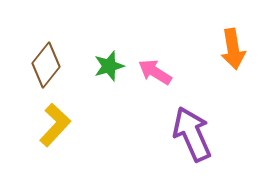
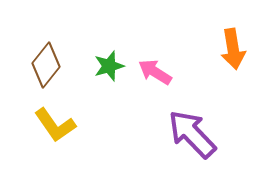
yellow L-shape: rotated 102 degrees clockwise
purple arrow: rotated 20 degrees counterclockwise
